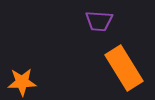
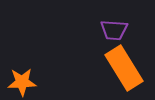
purple trapezoid: moved 15 px right, 9 px down
